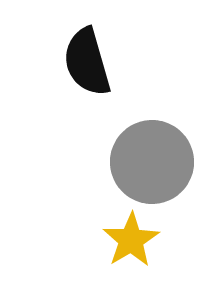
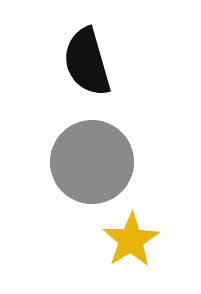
gray circle: moved 60 px left
